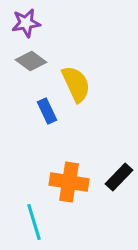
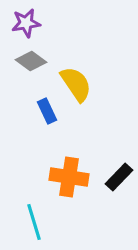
yellow semicircle: rotated 9 degrees counterclockwise
orange cross: moved 5 px up
